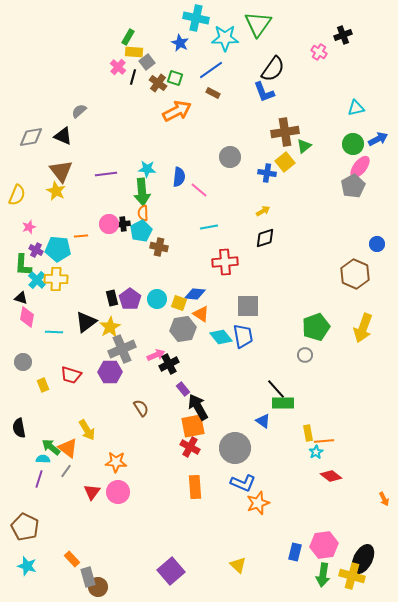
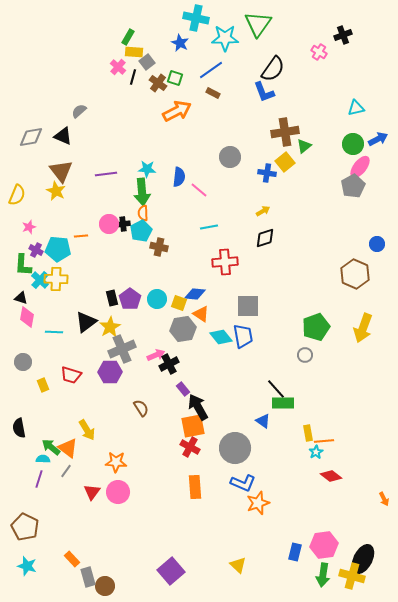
cyan cross at (37, 280): moved 3 px right
brown circle at (98, 587): moved 7 px right, 1 px up
